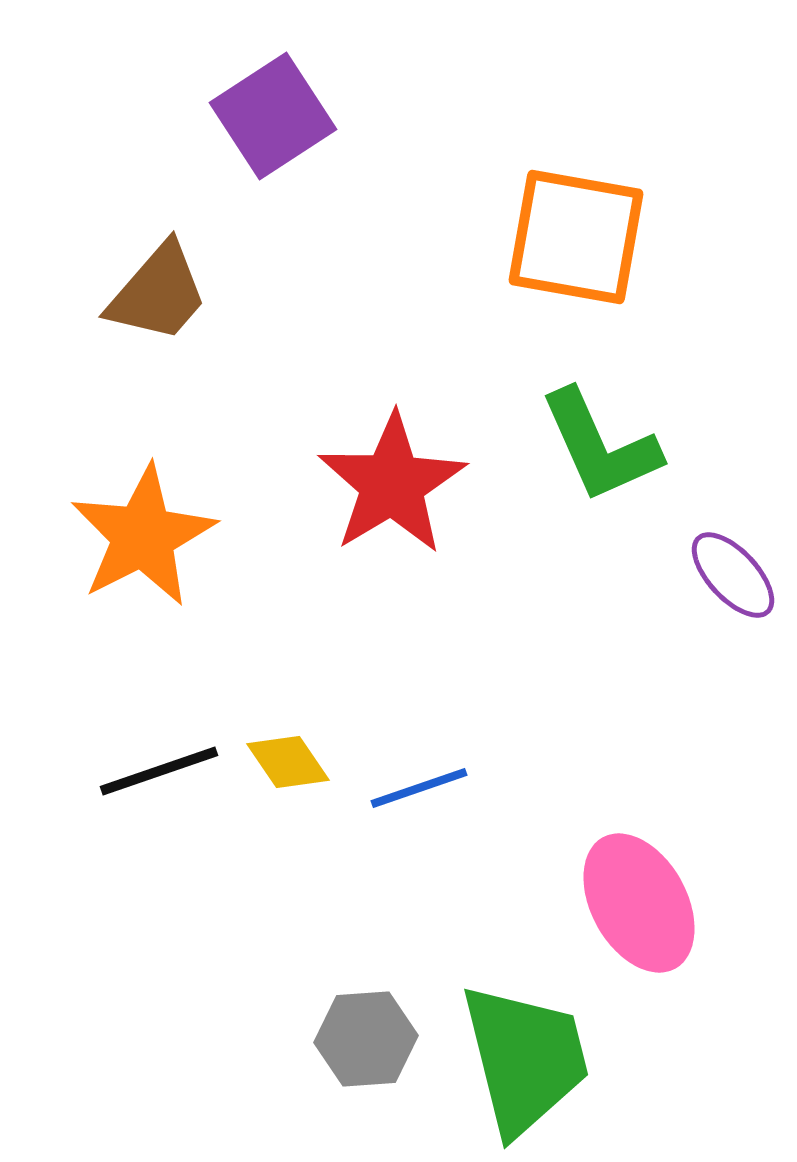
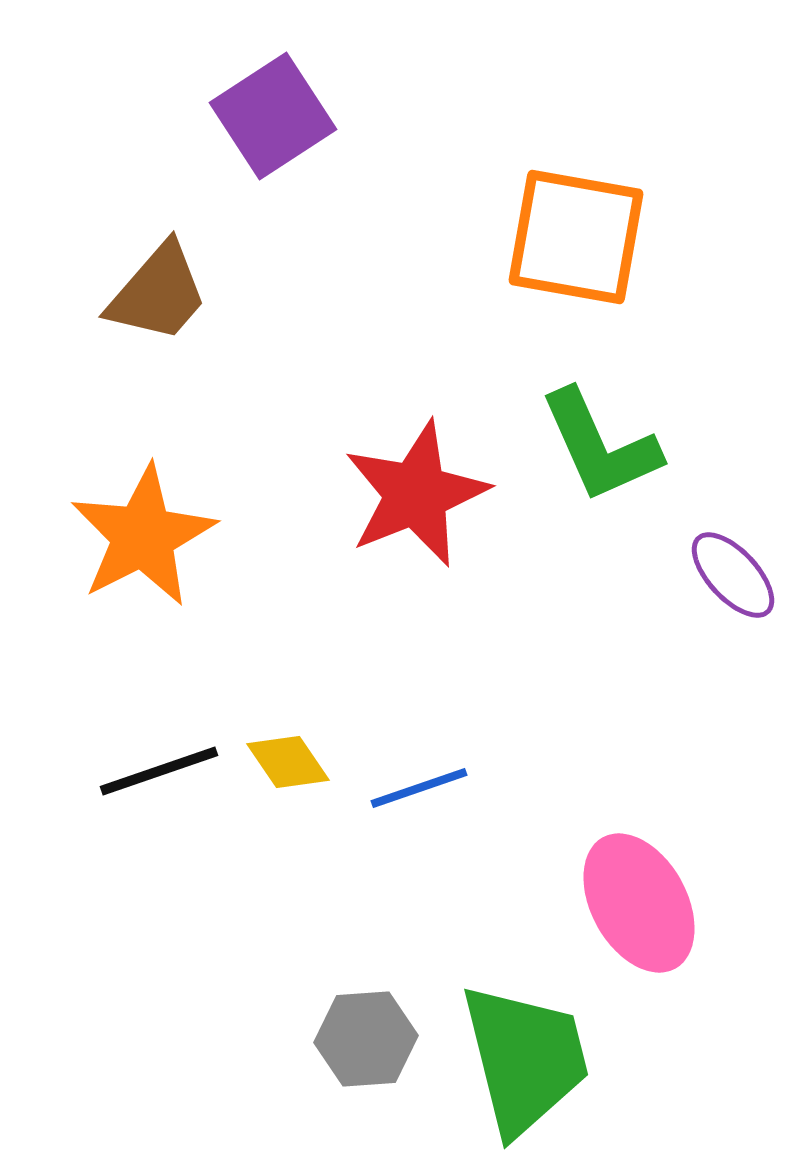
red star: moved 24 px right, 10 px down; rotated 9 degrees clockwise
